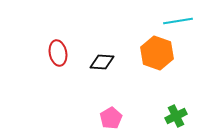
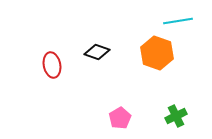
red ellipse: moved 6 px left, 12 px down
black diamond: moved 5 px left, 10 px up; rotated 15 degrees clockwise
pink pentagon: moved 9 px right
